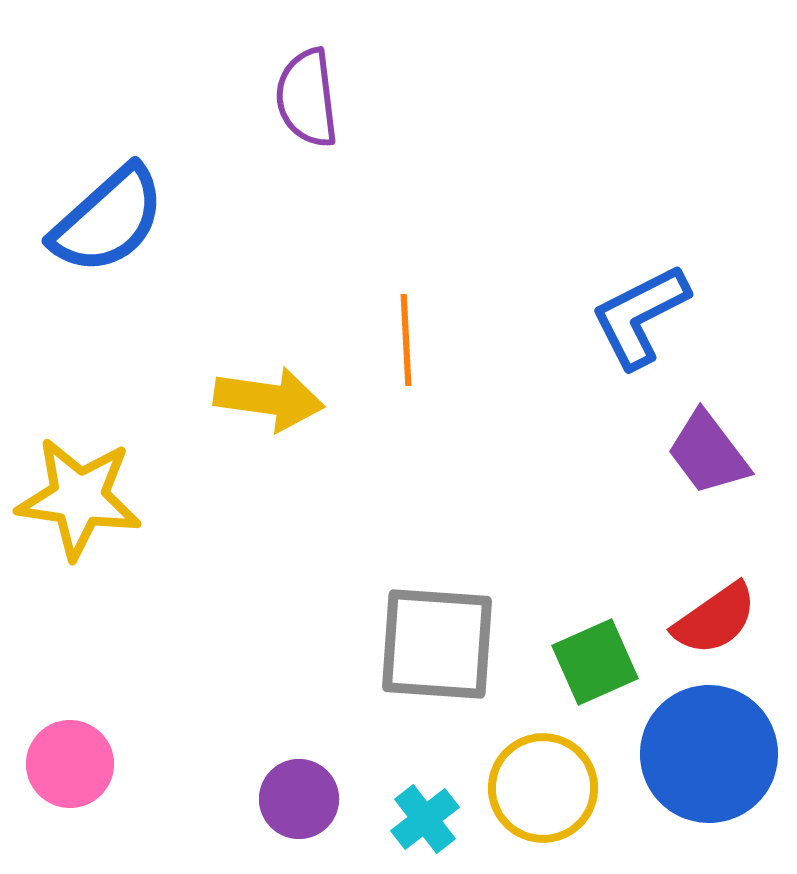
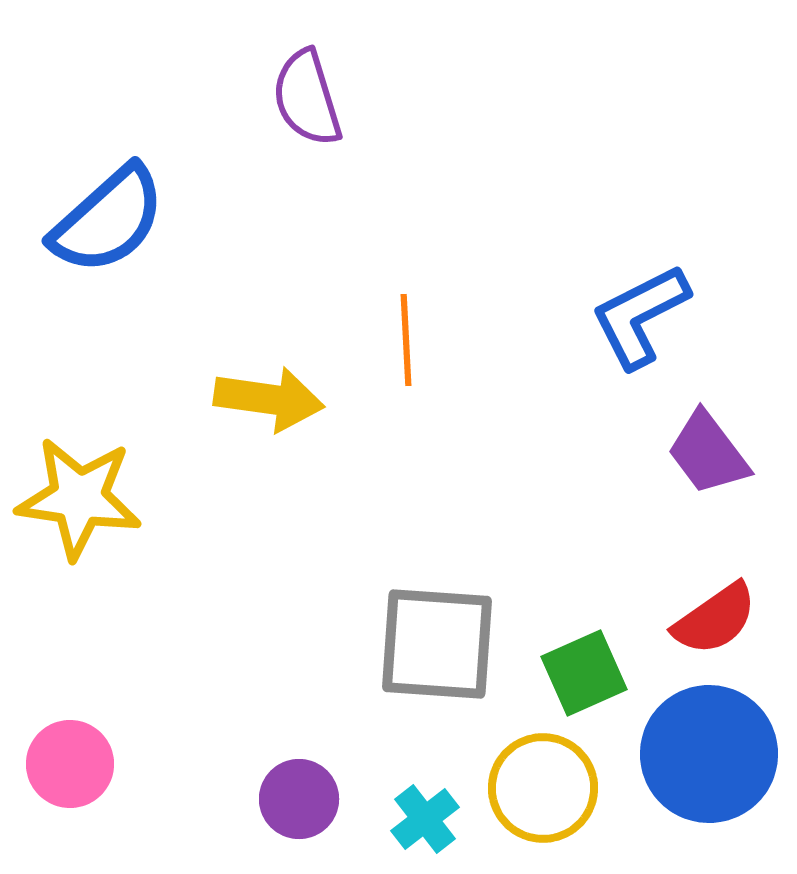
purple semicircle: rotated 10 degrees counterclockwise
green square: moved 11 px left, 11 px down
